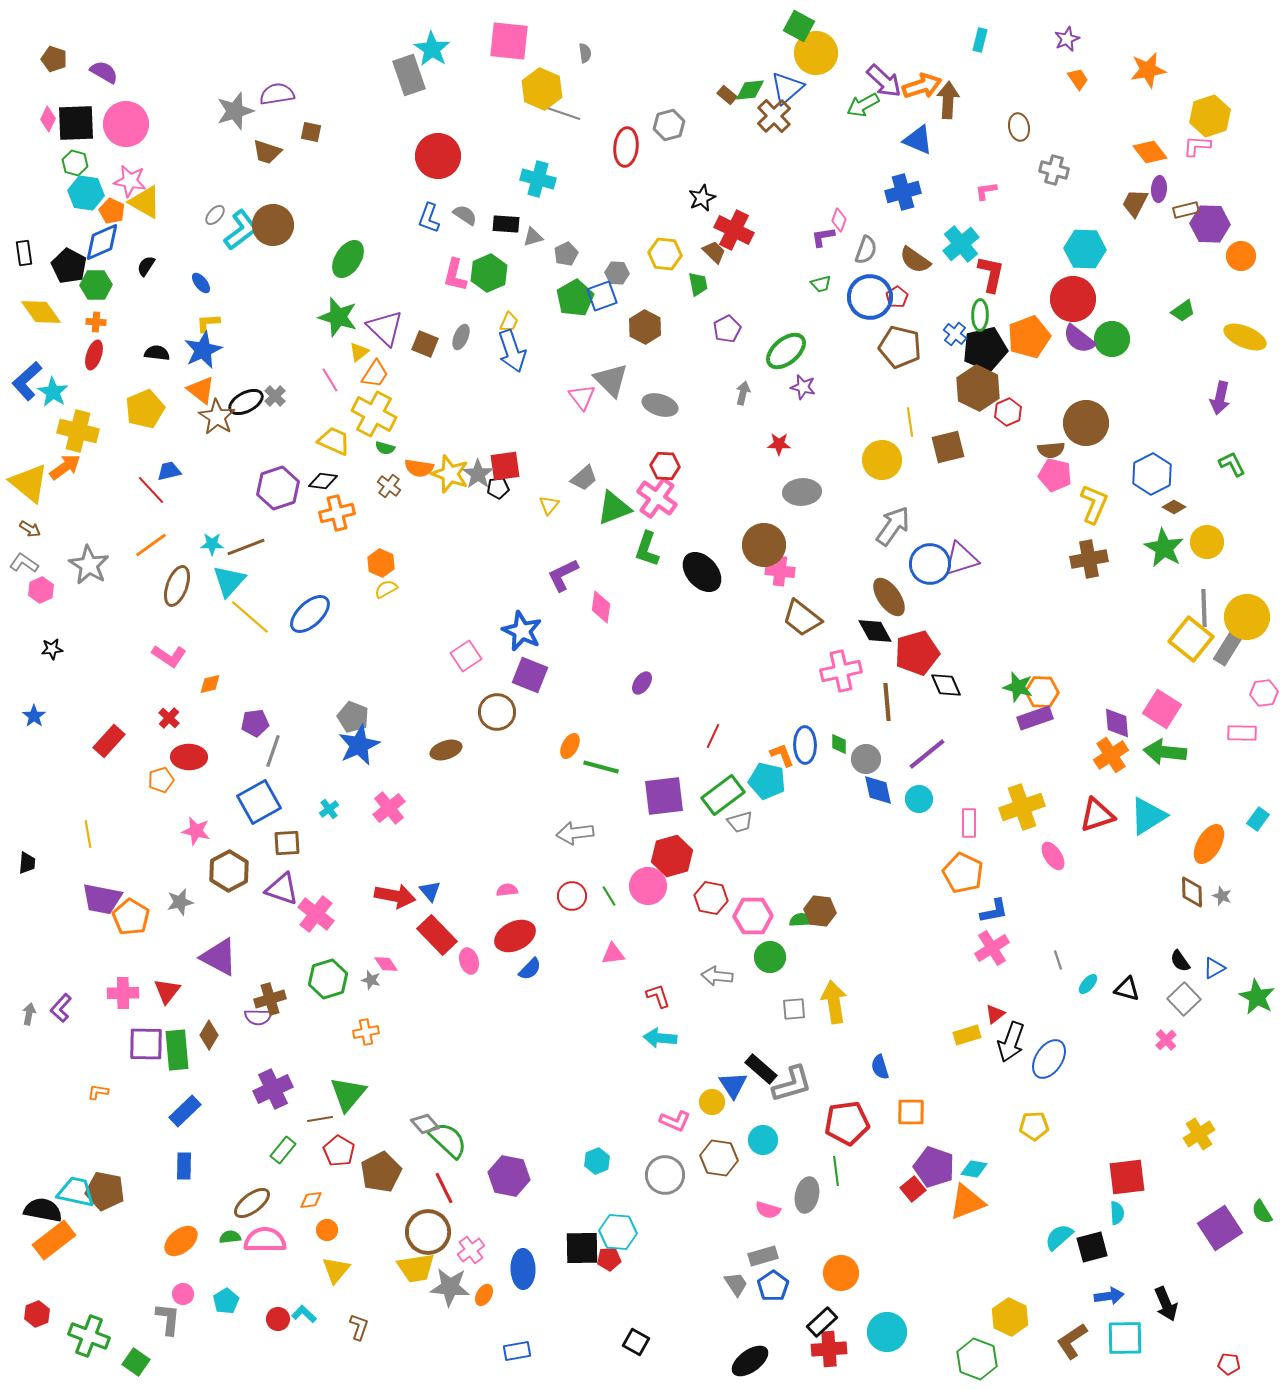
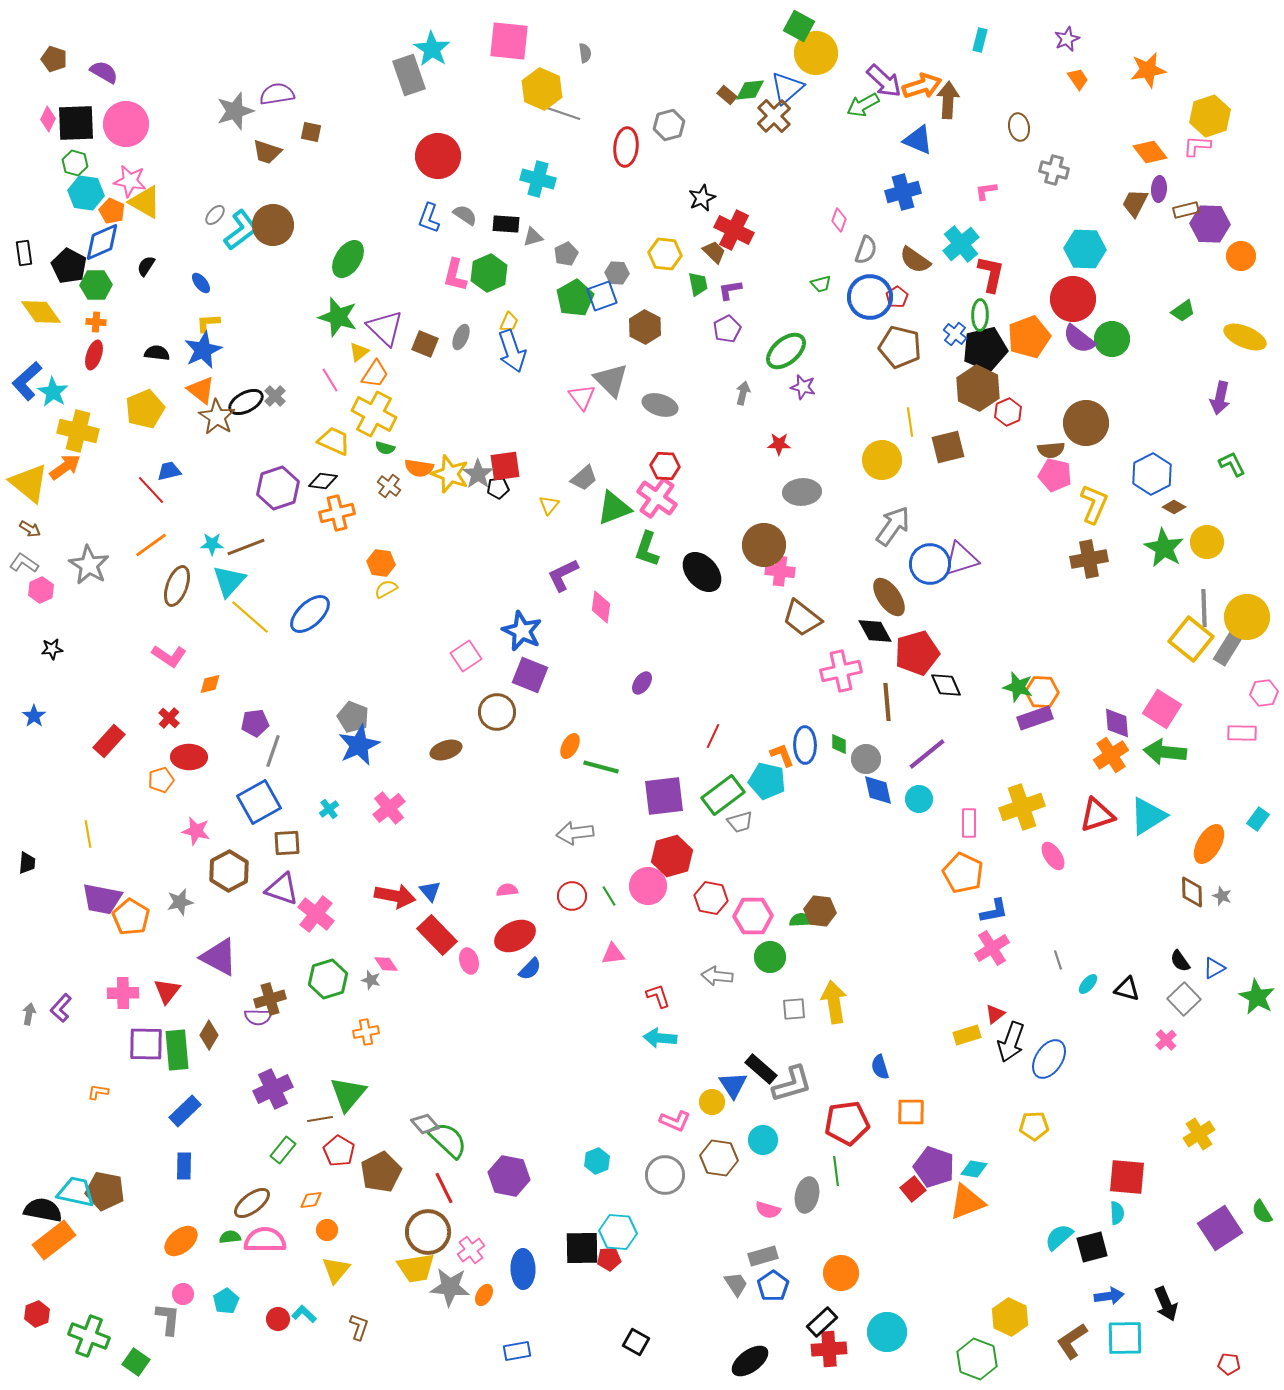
purple L-shape at (823, 237): moved 93 px left, 53 px down
orange hexagon at (381, 563): rotated 16 degrees counterclockwise
red square at (1127, 1177): rotated 12 degrees clockwise
